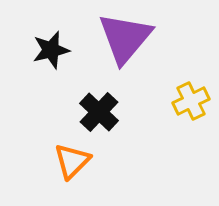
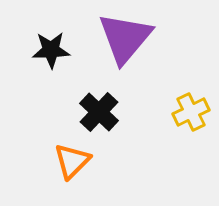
black star: rotated 12 degrees clockwise
yellow cross: moved 11 px down
